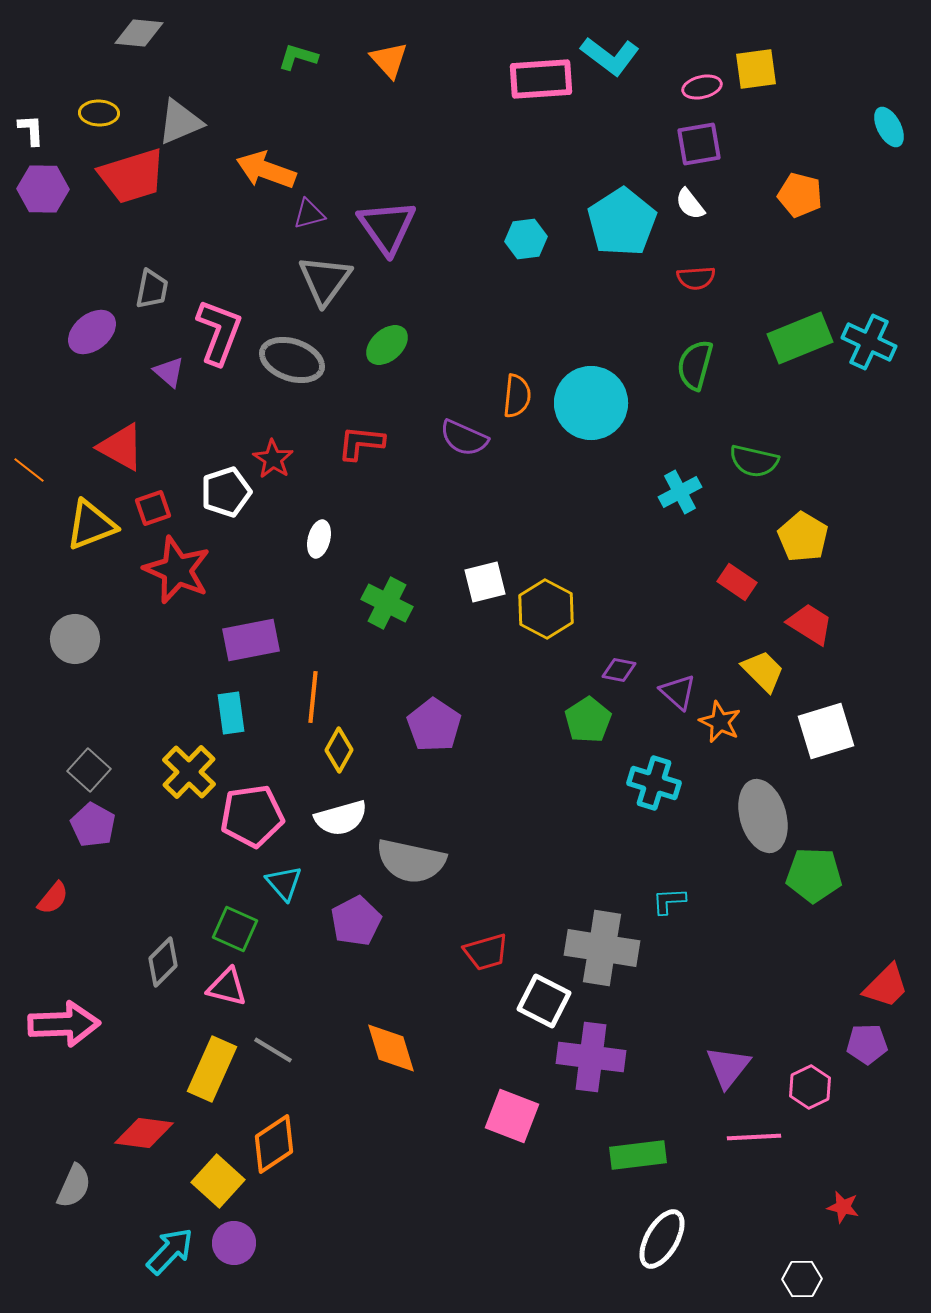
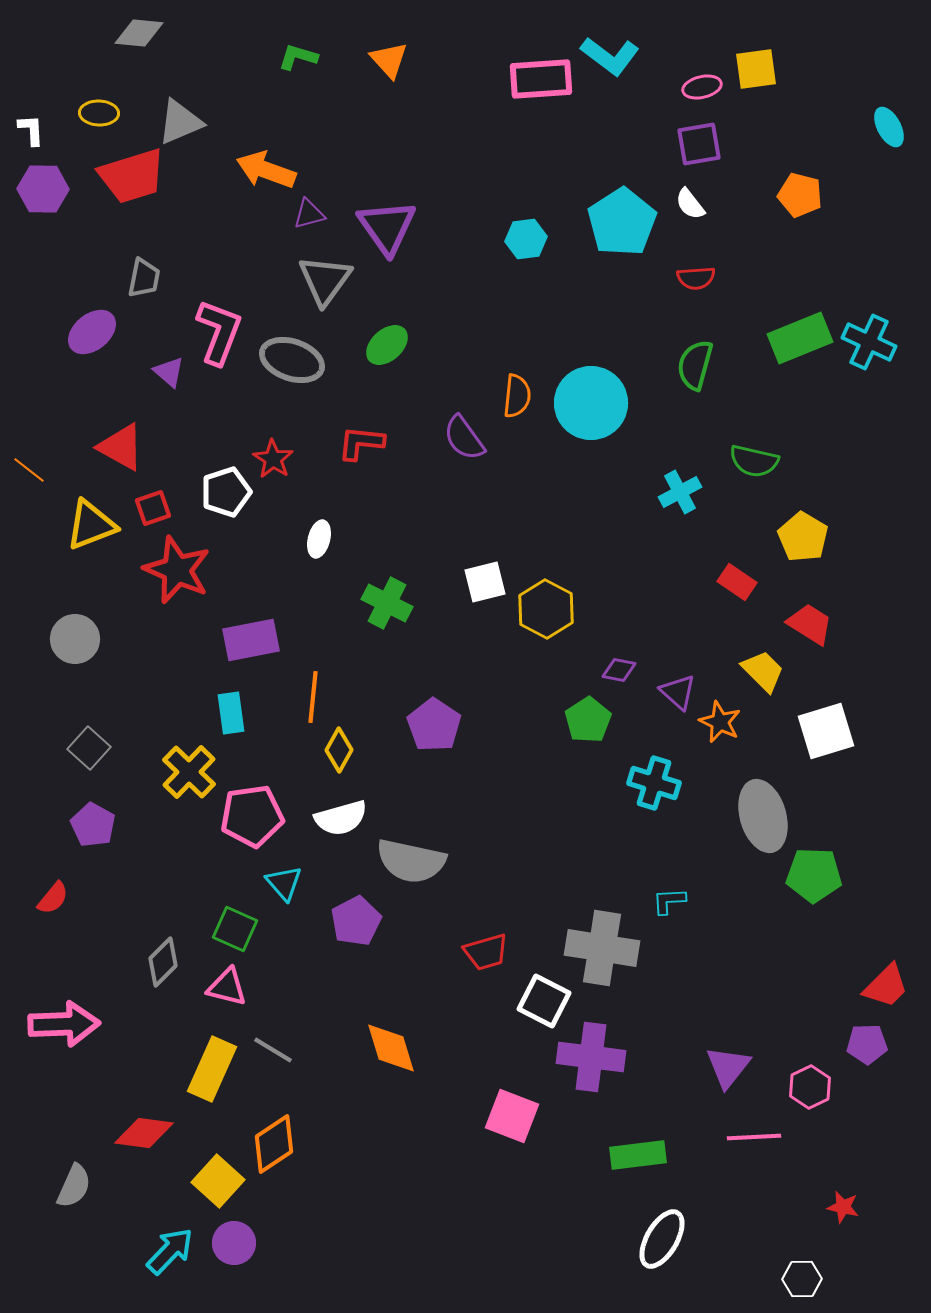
gray trapezoid at (152, 289): moved 8 px left, 11 px up
purple semicircle at (464, 438): rotated 30 degrees clockwise
gray square at (89, 770): moved 22 px up
